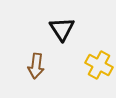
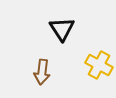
brown arrow: moved 6 px right, 6 px down
